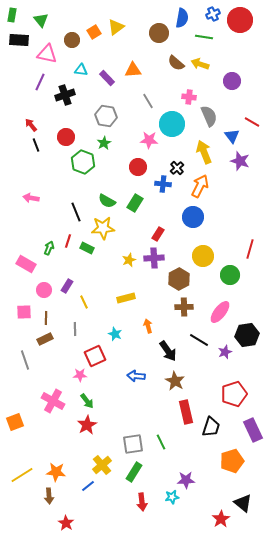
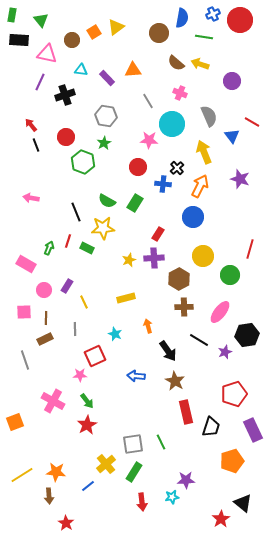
pink cross at (189, 97): moved 9 px left, 4 px up; rotated 16 degrees clockwise
purple star at (240, 161): moved 18 px down
yellow cross at (102, 465): moved 4 px right, 1 px up
